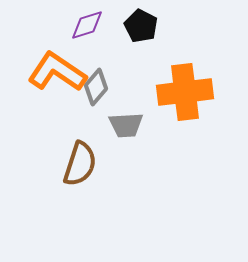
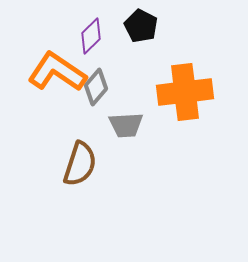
purple diamond: moved 4 px right, 11 px down; rotated 27 degrees counterclockwise
